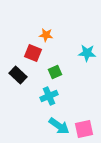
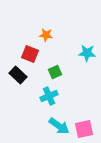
red square: moved 3 px left, 1 px down
